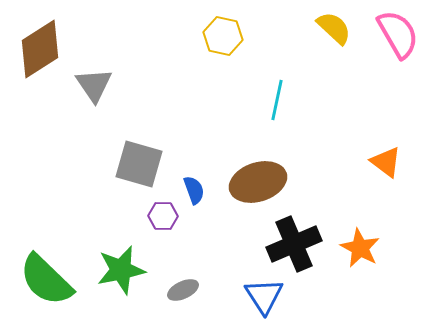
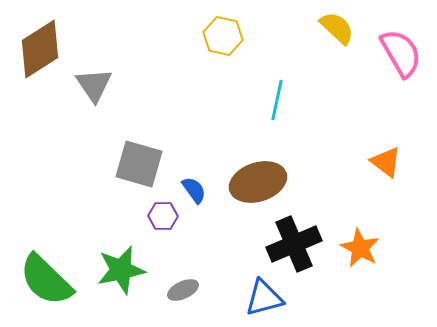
yellow semicircle: moved 3 px right
pink semicircle: moved 3 px right, 19 px down
blue semicircle: rotated 16 degrees counterclockwise
blue triangle: moved 2 px down; rotated 48 degrees clockwise
